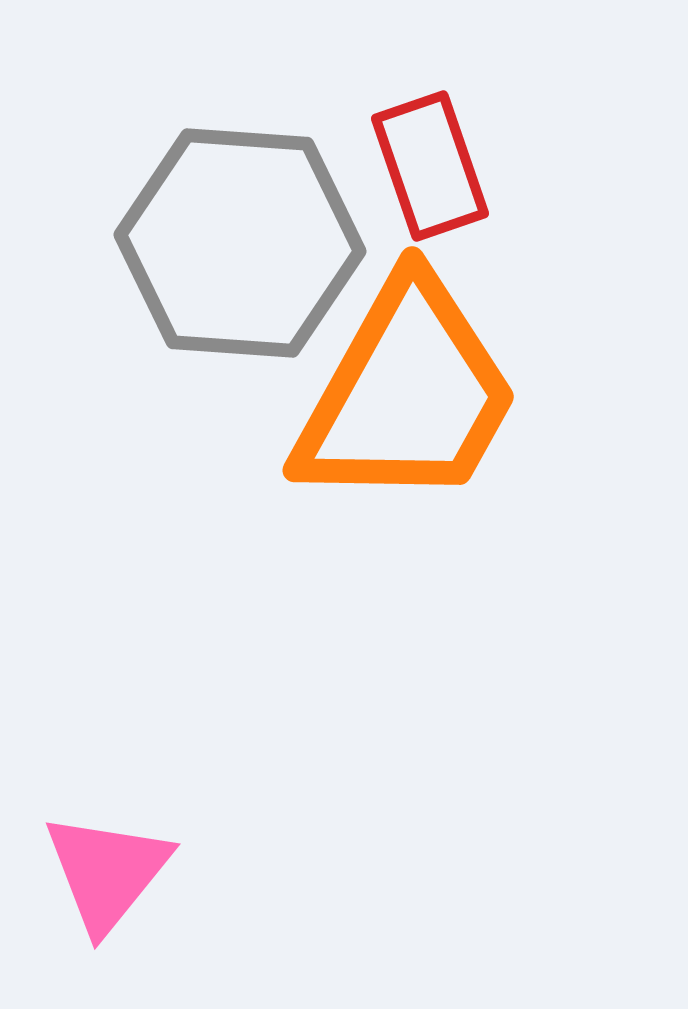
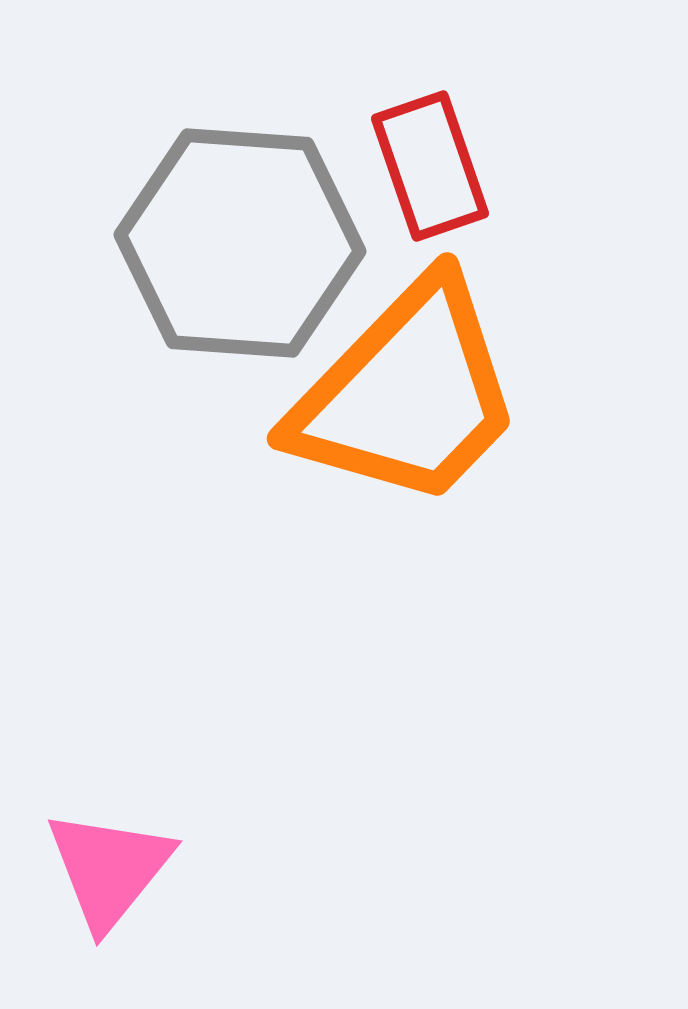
orange trapezoid: rotated 15 degrees clockwise
pink triangle: moved 2 px right, 3 px up
